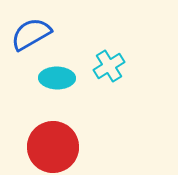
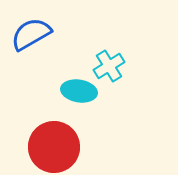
cyan ellipse: moved 22 px right, 13 px down; rotated 8 degrees clockwise
red circle: moved 1 px right
